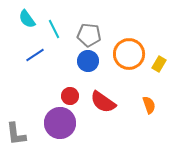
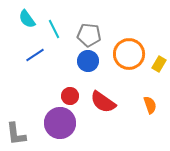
orange semicircle: moved 1 px right
